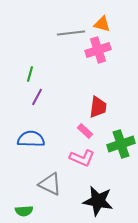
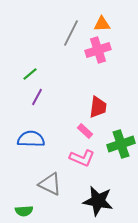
orange triangle: rotated 18 degrees counterclockwise
gray line: rotated 56 degrees counterclockwise
green line: rotated 35 degrees clockwise
